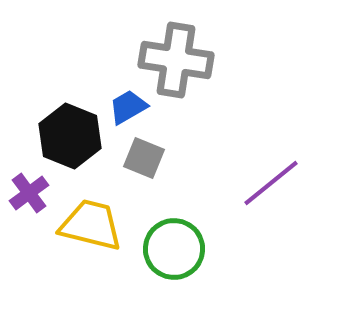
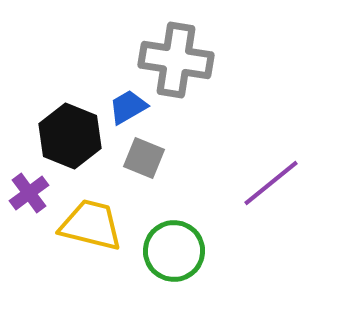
green circle: moved 2 px down
